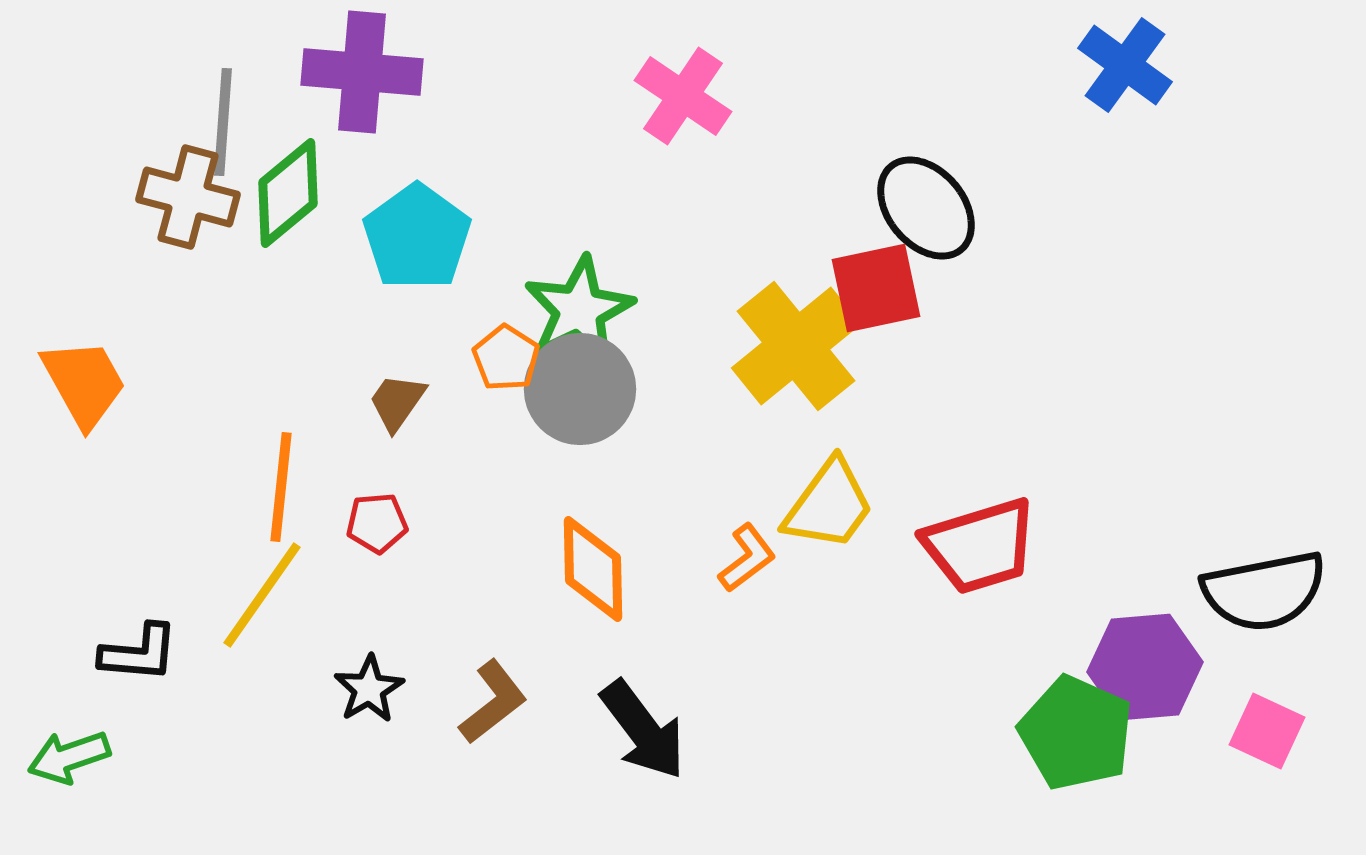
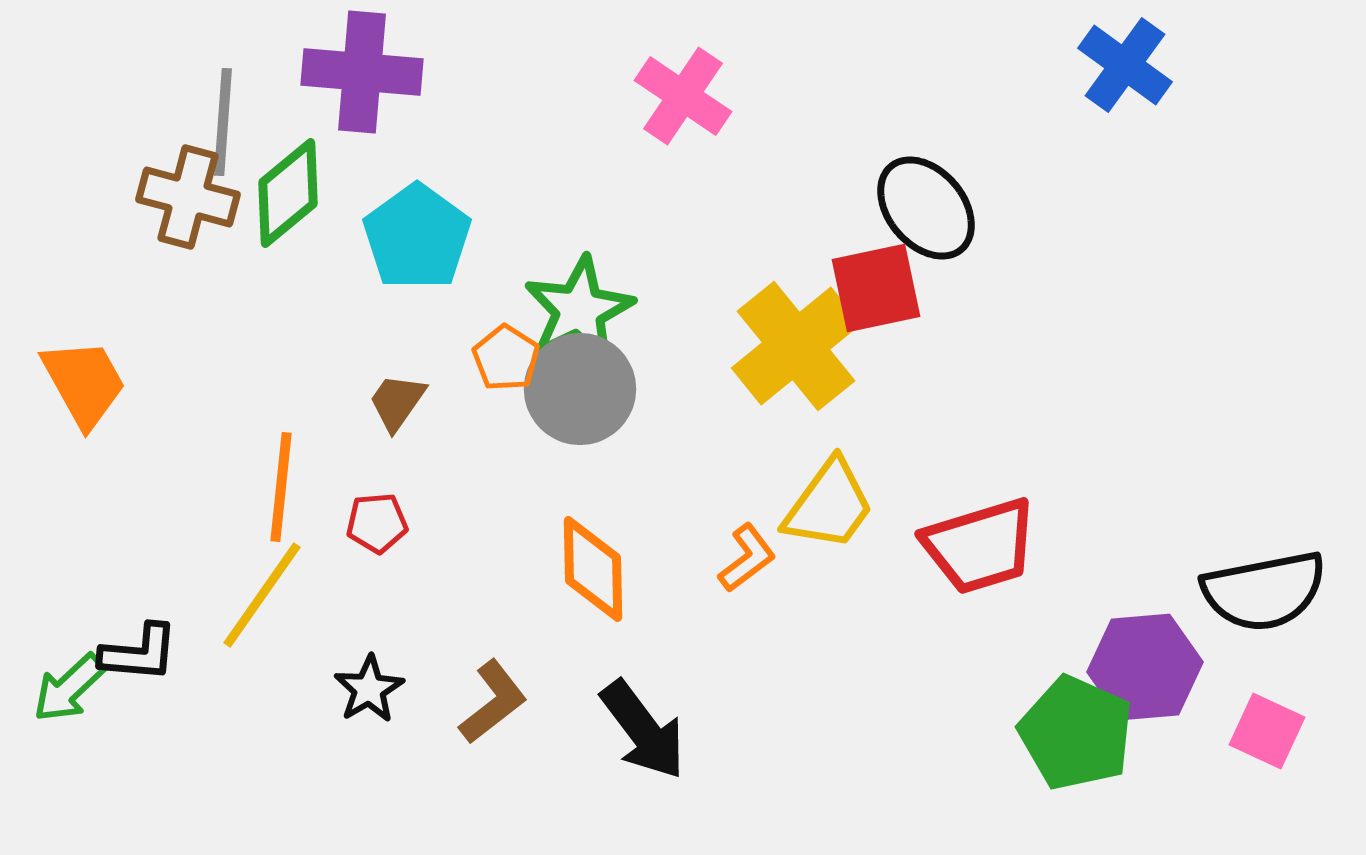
green arrow: moved 69 px up; rotated 24 degrees counterclockwise
